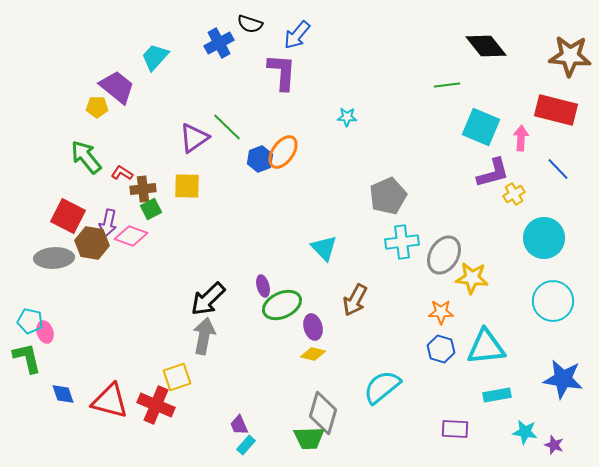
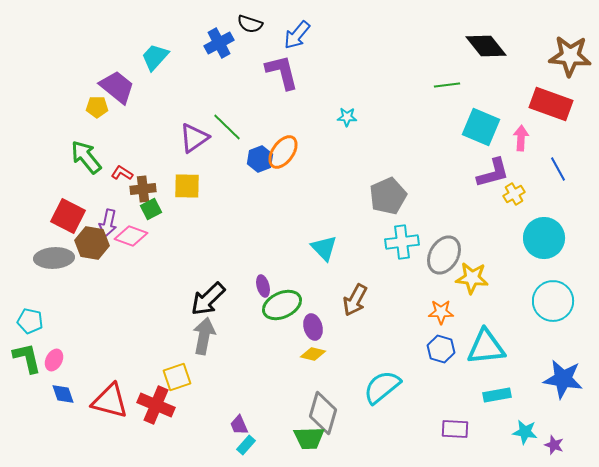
purple L-shape at (282, 72): rotated 18 degrees counterclockwise
red rectangle at (556, 110): moved 5 px left, 6 px up; rotated 6 degrees clockwise
blue line at (558, 169): rotated 15 degrees clockwise
pink ellipse at (45, 332): moved 9 px right, 28 px down; rotated 45 degrees clockwise
